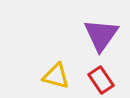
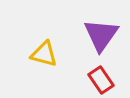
yellow triangle: moved 12 px left, 22 px up
